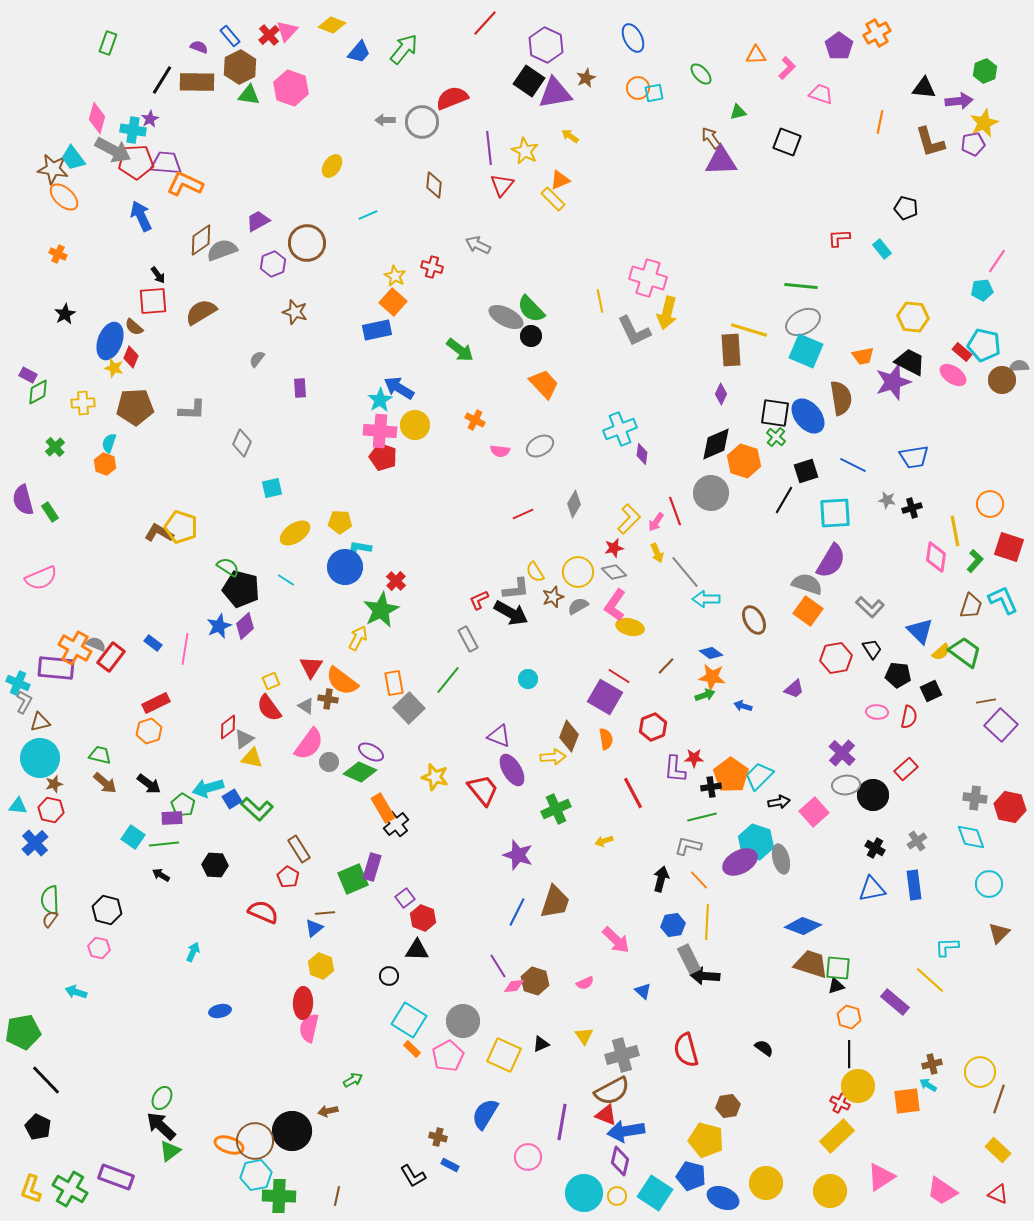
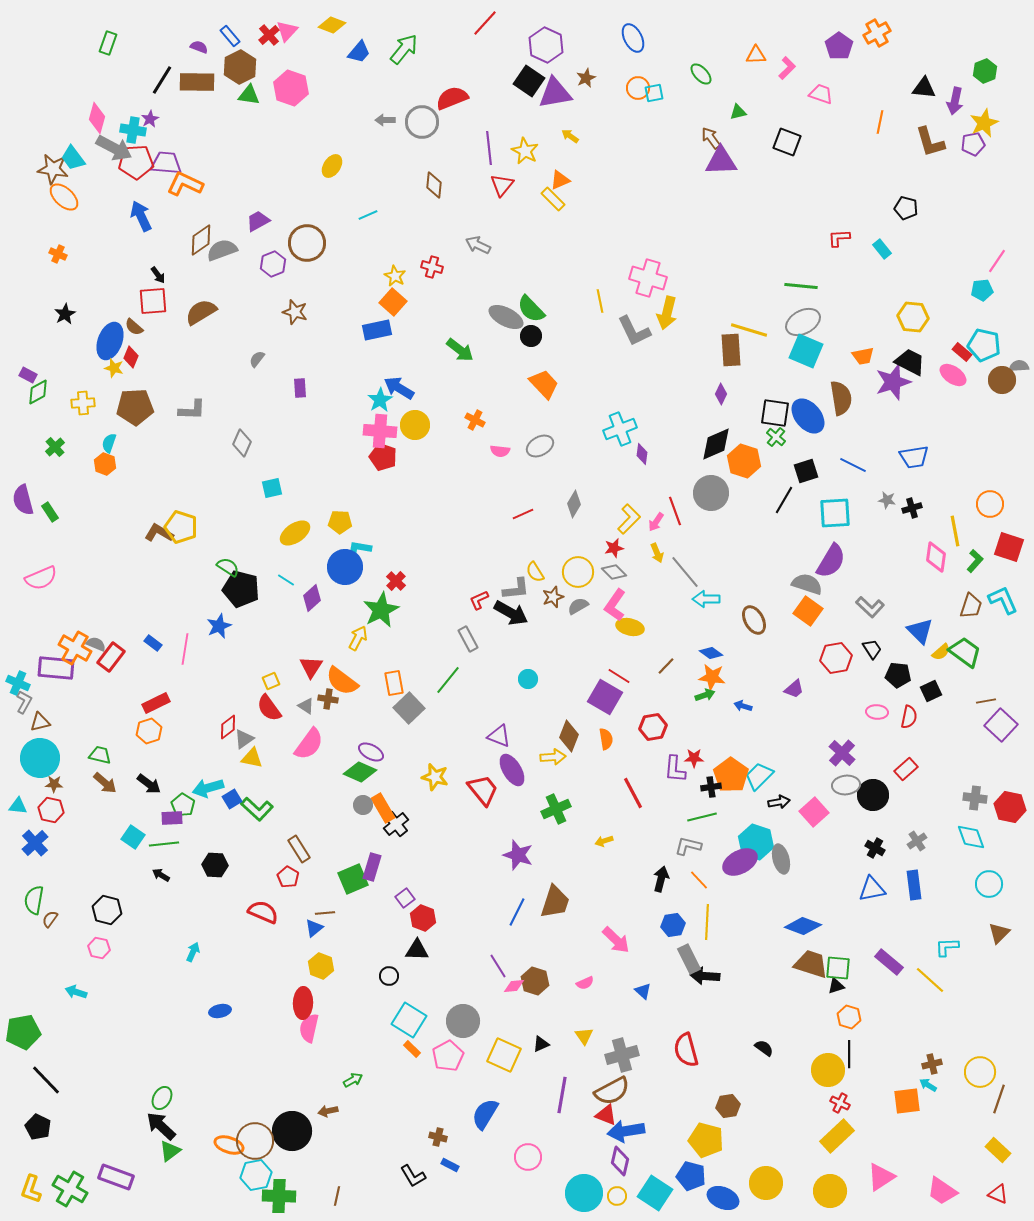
purple arrow at (959, 101): moved 4 px left; rotated 108 degrees clockwise
gray arrow at (113, 150): moved 1 px right, 2 px up
purple diamond at (245, 626): moved 67 px right, 28 px up
red hexagon at (653, 727): rotated 12 degrees clockwise
gray circle at (329, 762): moved 34 px right, 43 px down
brown star at (54, 784): rotated 18 degrees clockwise
green semicircle at (50, 900): moved 16 px left; rotated 12 degrees clockwise
purple rectangle at (895, 1002): moved 6 px left, 40 px up
yellow circle at (858, 1086): moved 30 px left, 16 px up
purple line at (562, 1122): moved 27 px up
